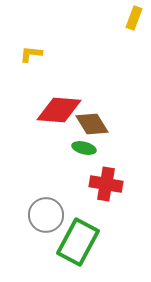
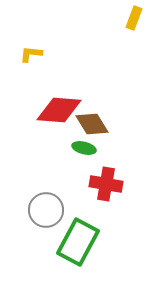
gray circle: moved 5 px up
